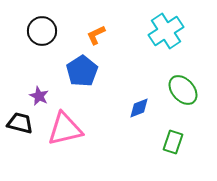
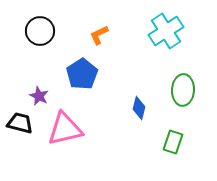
black circle: moved 2 px left
orange L-shape: moved 3 px right
blue pentagon: moved 3 px down
green ellipse: rotated 44 degrees clockwise
blue diamond: rotated 55 degrees counterclockwise
